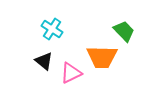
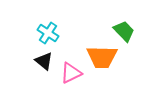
cyan cross: moved 4 px left, 4 px down
